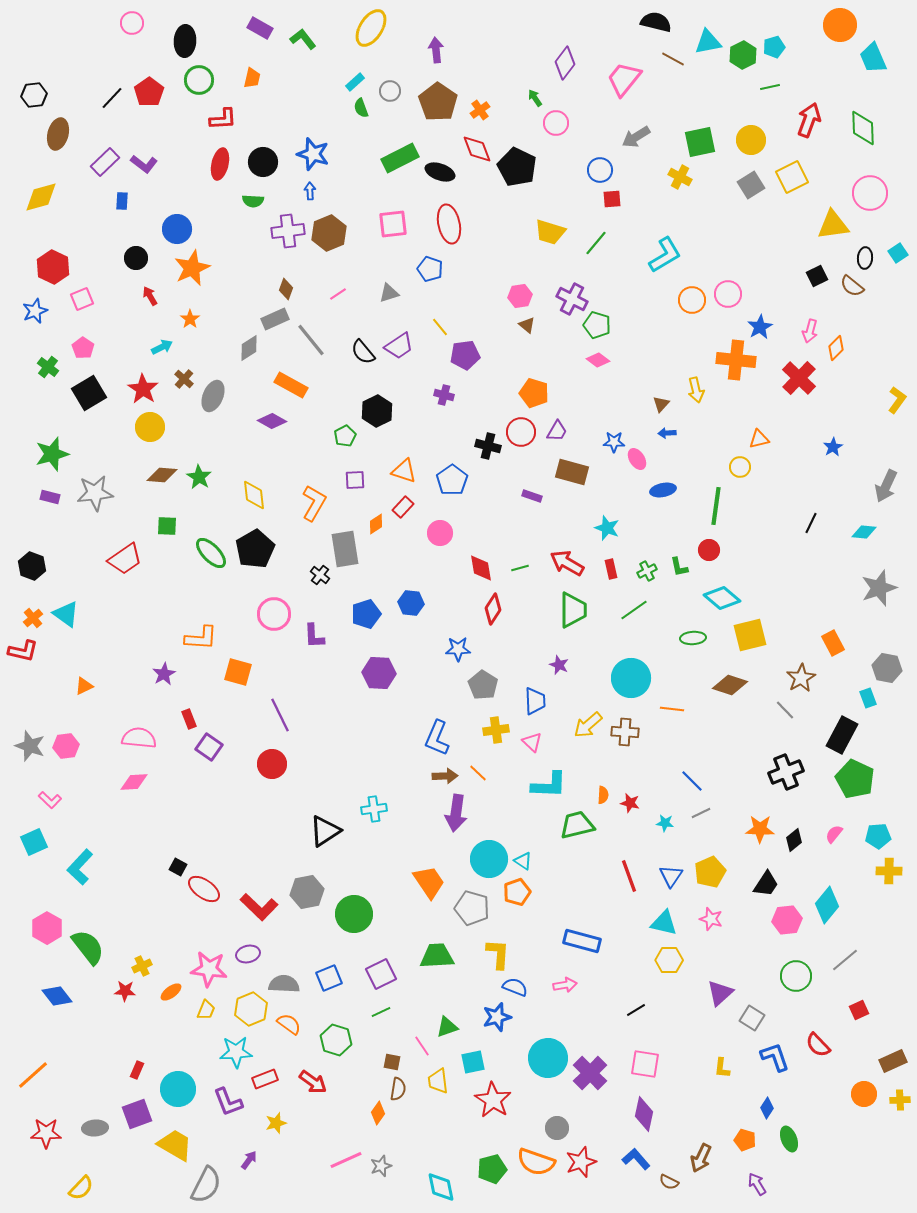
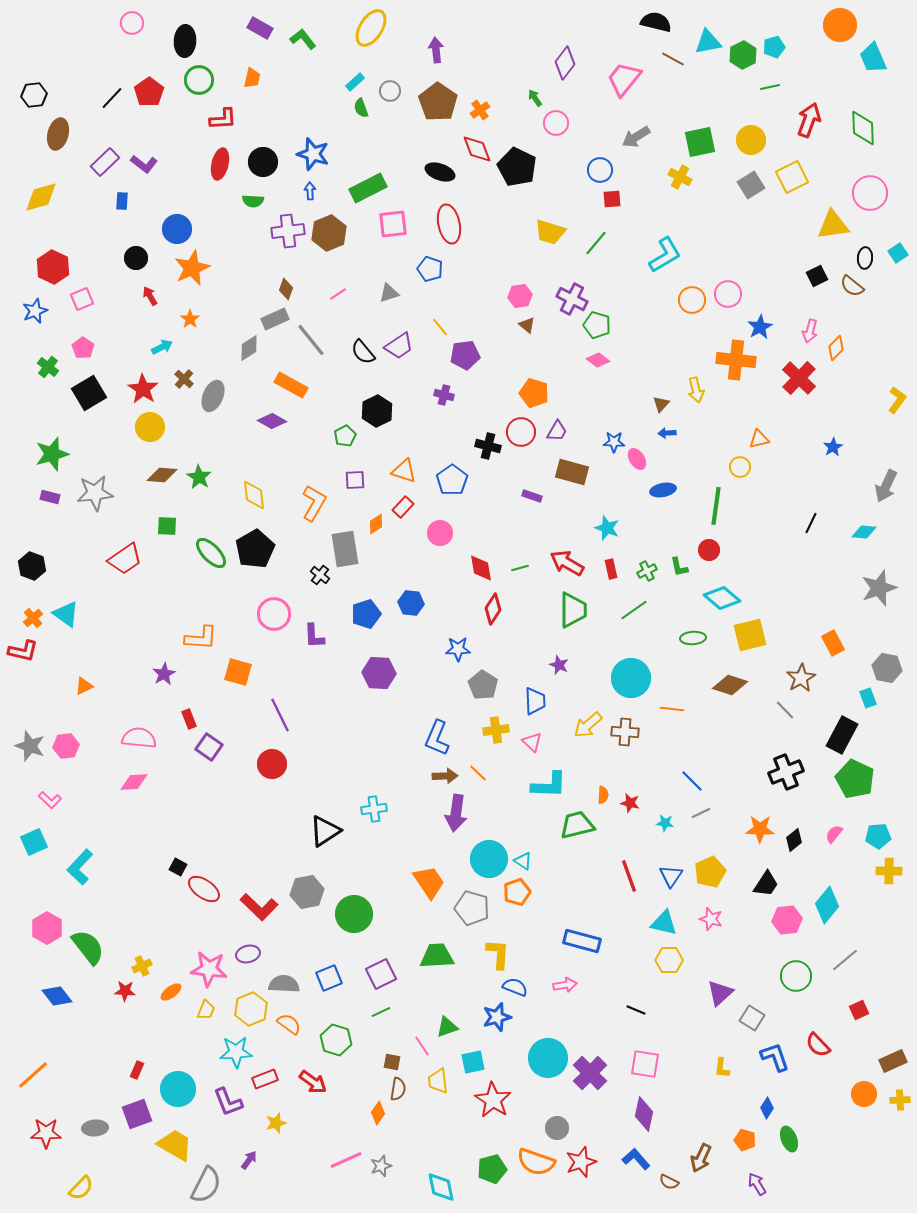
green rectangle at (400, 158): moved 32 px left, 30 px down
black line at (636, 1010): rotated 54 degrees clockwise
